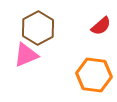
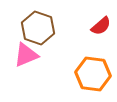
brown hexagon: rotated 12 degrees counterclockwise
orange hexagon: moved 1 px left, 1 px up
